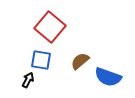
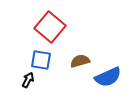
brown semicircle: rotated 24 degrees clockwise
blue semicircle: rotated 44 degrees counterclockwise
